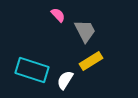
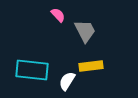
yellow rectangle: moved 5 px down; rotated 25 degrees clockwise
cyan rectangle: rotated 12 degrees counterclockwise
white semicircle: moved 2 px right, 1 px down
